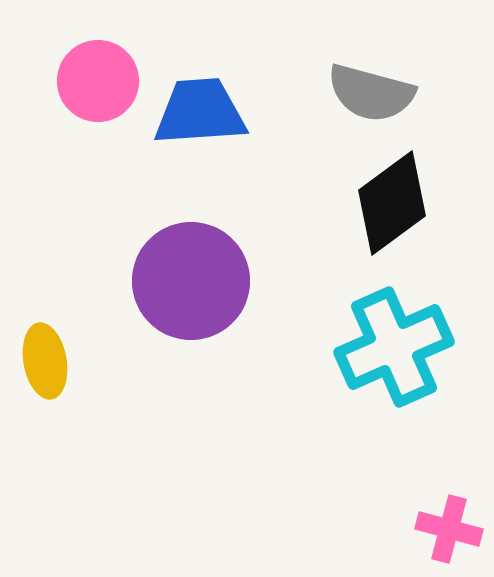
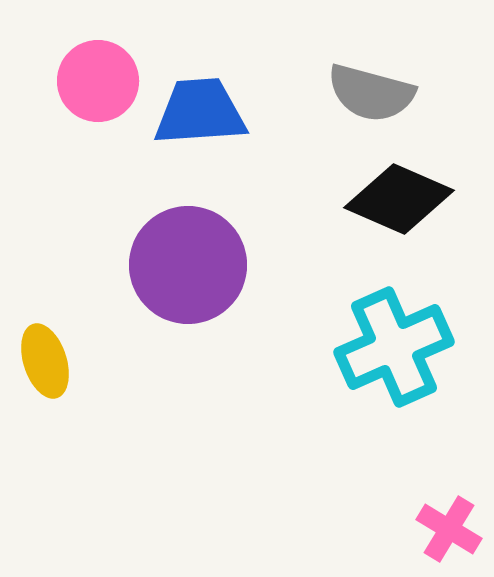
black diamond: moved 7 px right, 4 px up; rotated 60 degrees clockwise
purple circle: moved 3 px left, 16 px up
yellow ellipse: rotated 8 degrees counterclockwise
pink cross: rotated 16 degrees clockwise
